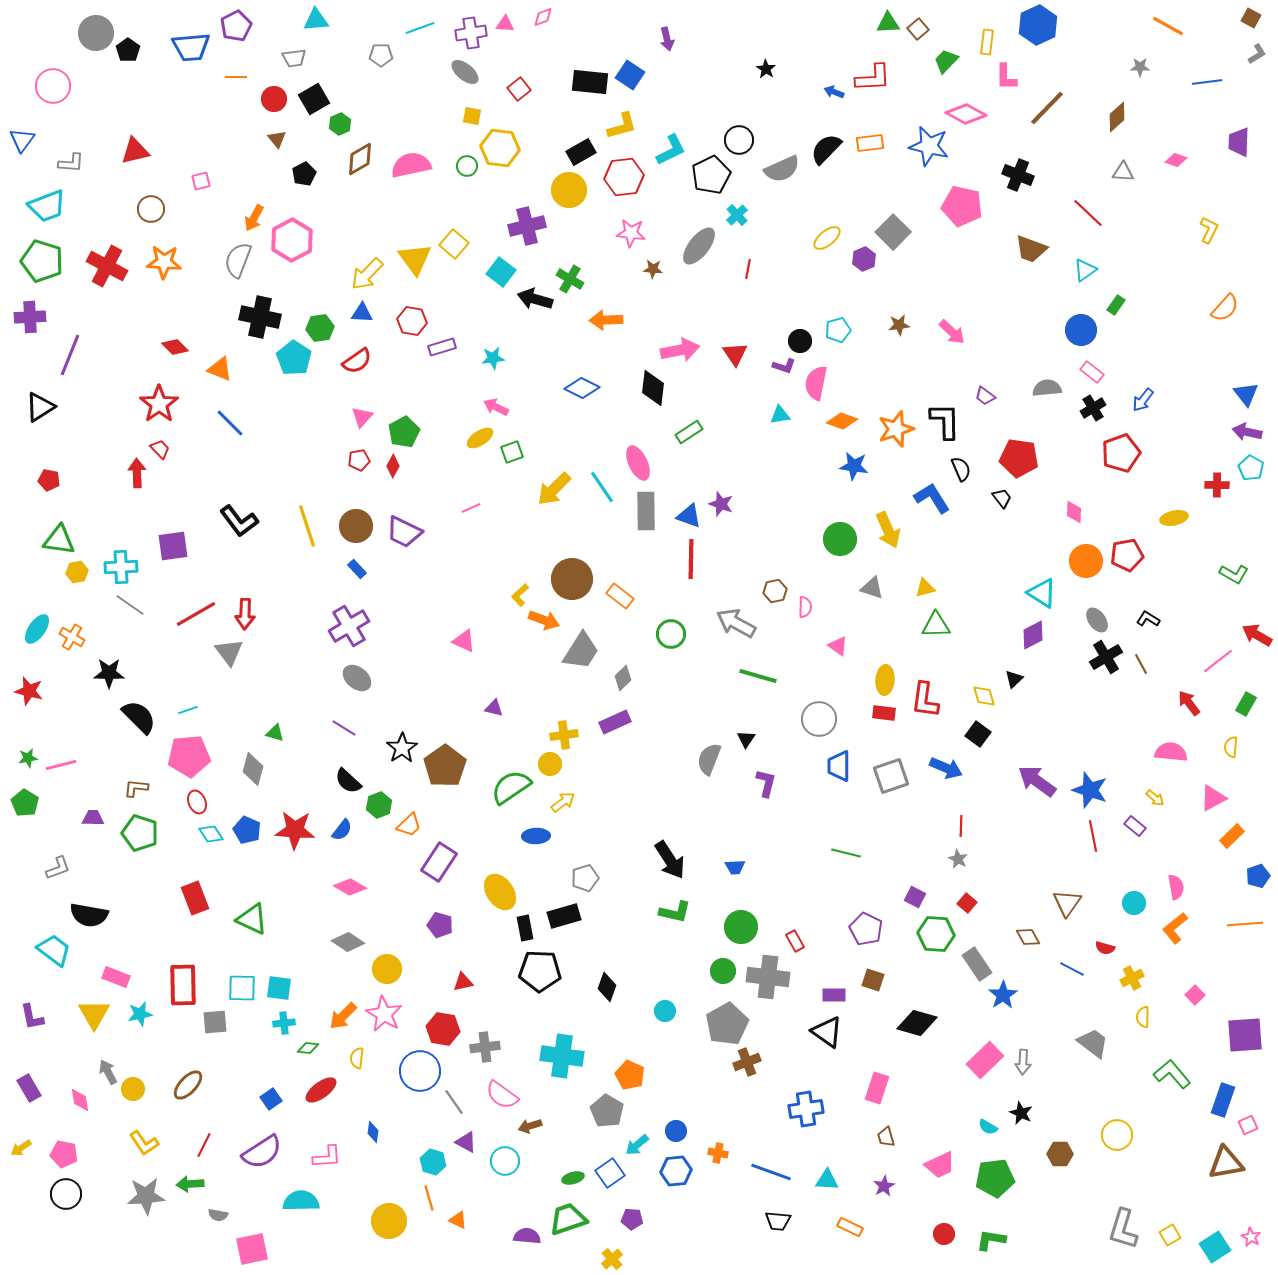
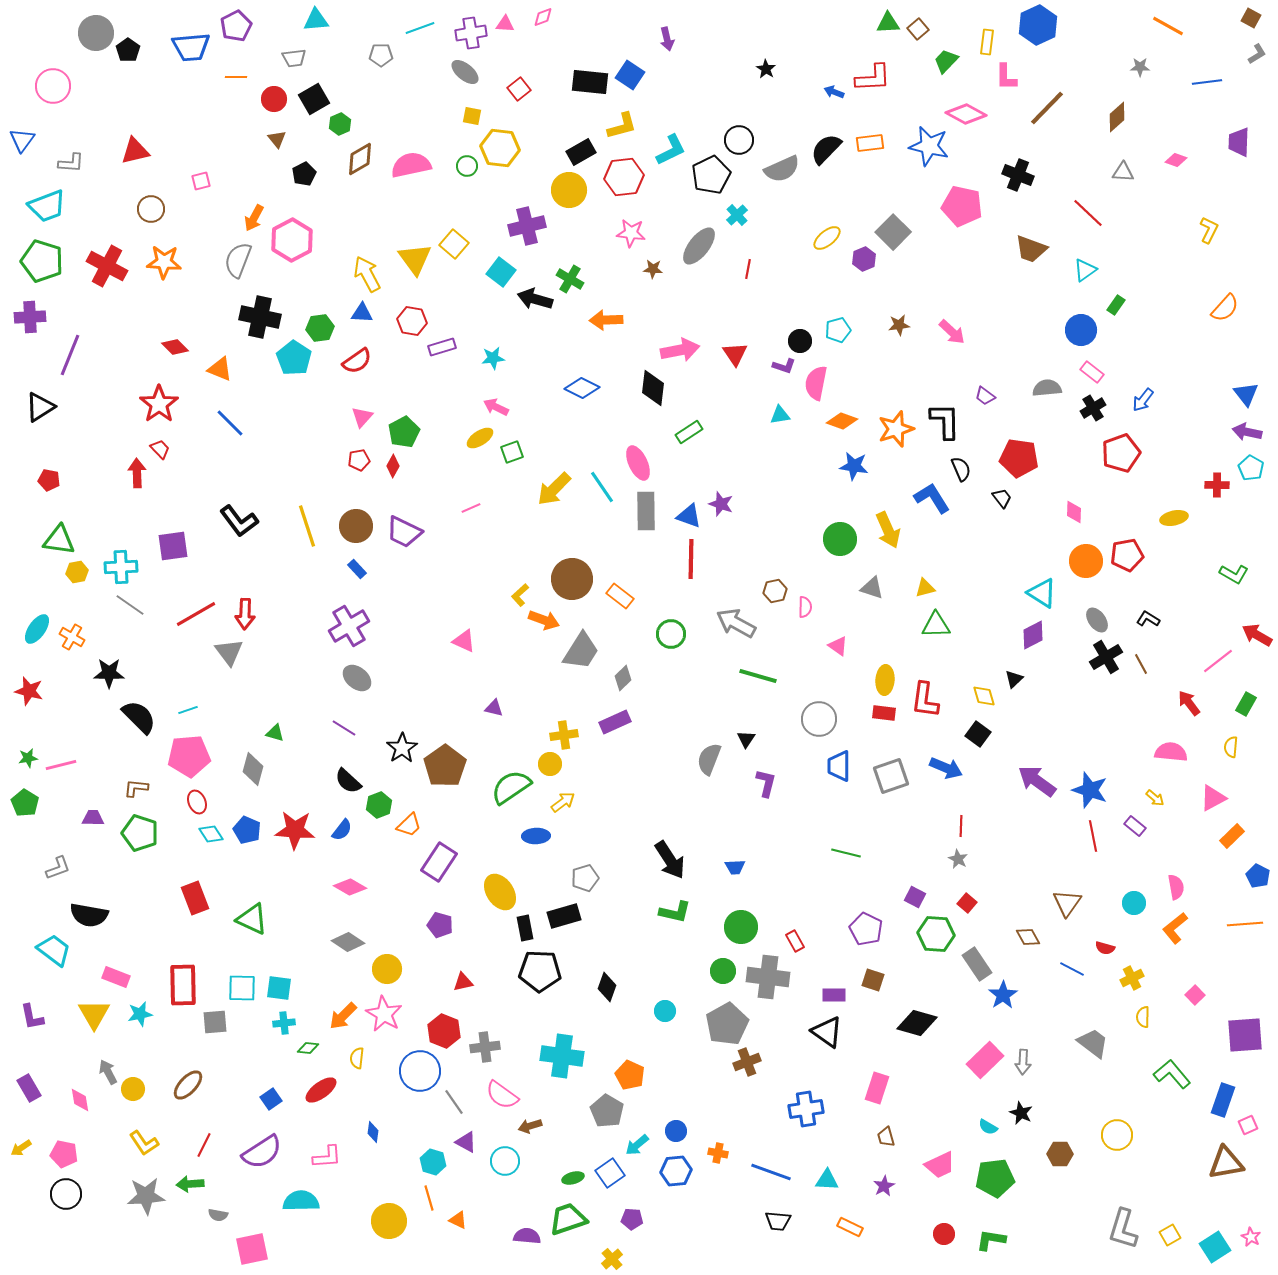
yellow arrow at (367, 274): rotated 108 degrees clockwise
blue pentagon at (1258, 876): rotated 25 degrees counterclockwise
red hexagon at (443, 1029): moved 1 px right, 2 px down; rotated 12 degrees clockwise
